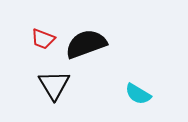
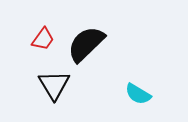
red trapezoid: rotated 75 degrees counterclockwise
black semicircle: rotated 24 degrees counterclockwise
